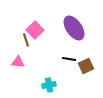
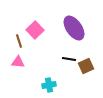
brown line: moved 7 px left, 1 px down
